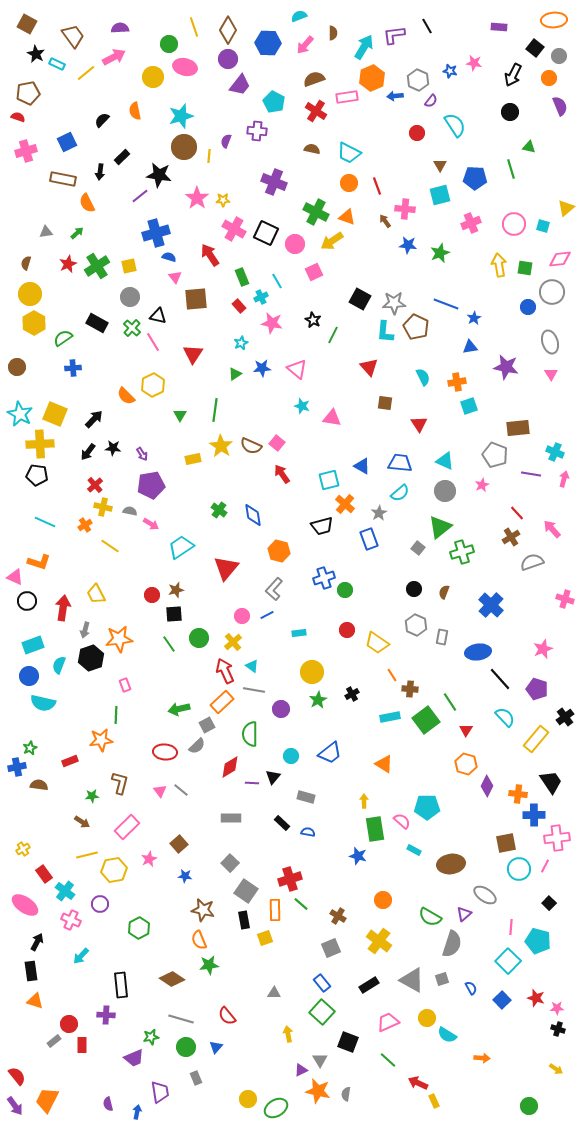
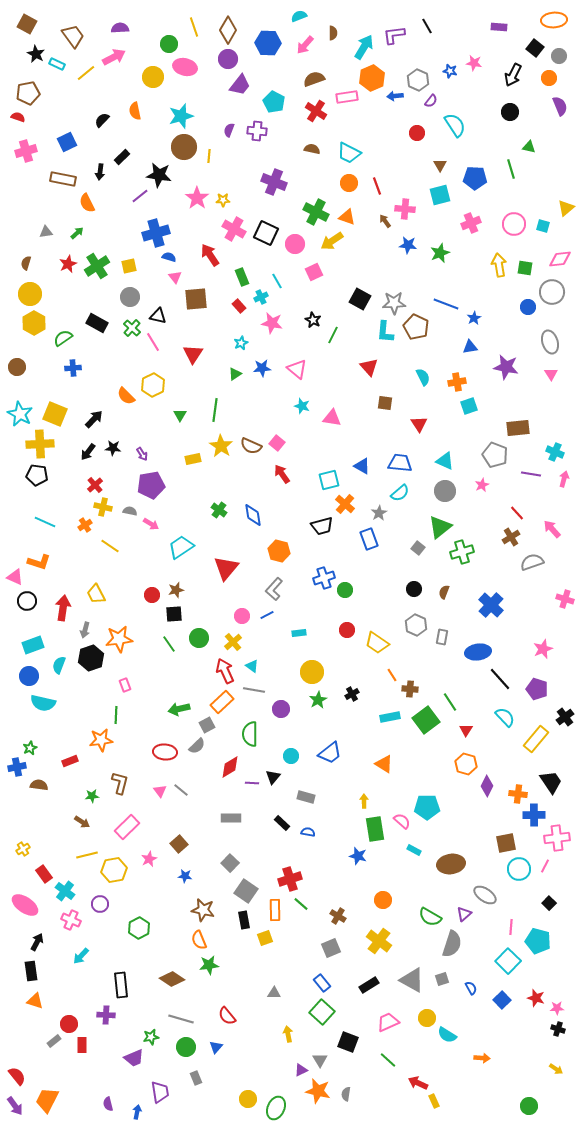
purple semicircle at (226, 141): moved 3 px right, 11 px up
green ellipse at (276, 1108): rotated 35 degrees counterclockwise
